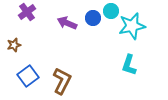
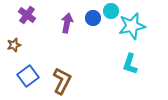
purple cross: moved 3 px down; rotated 18 degrees counterclockwise
purple arrow: rotated 78 degrees clockwise
cyan L-shape: moved 1 px right, 1 px up
